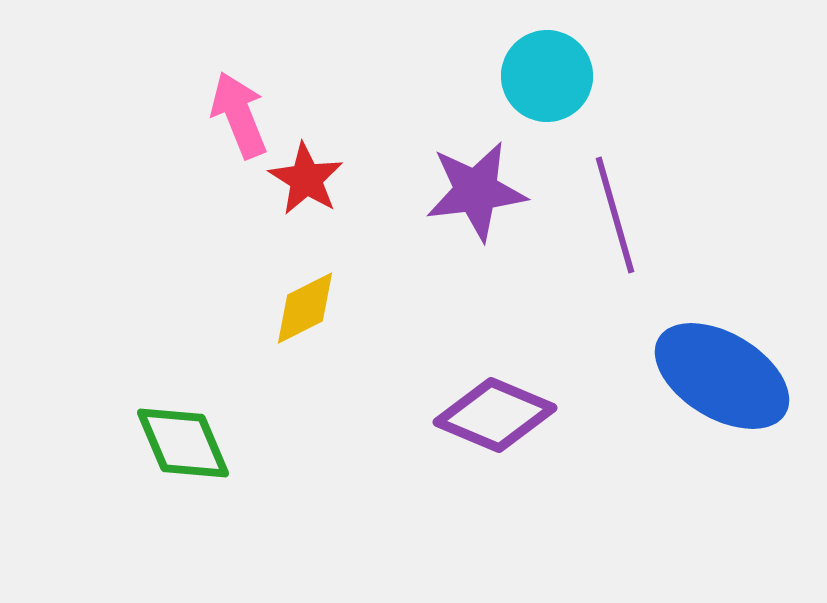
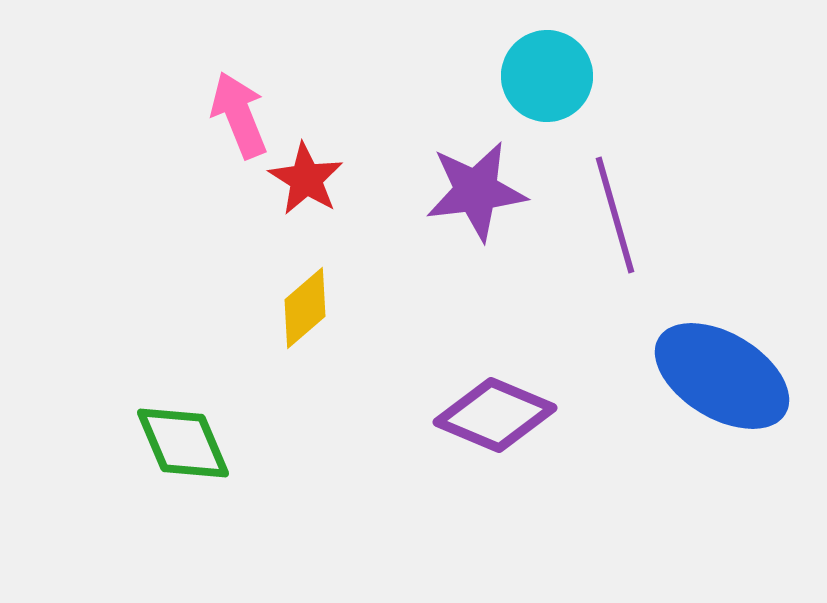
yellow diamond: rotated 14 degrees counterclockwise
